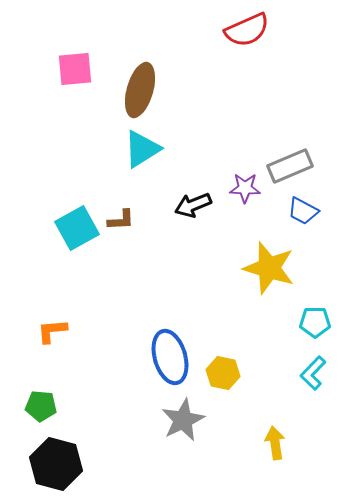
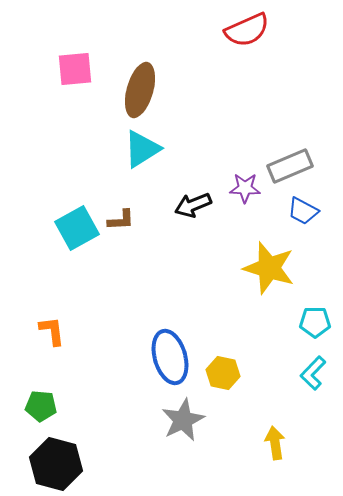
orange L-shape: rotated 88 degrees clockwise
